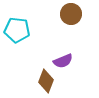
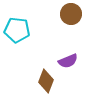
purple semicircle: moved 5 px right
